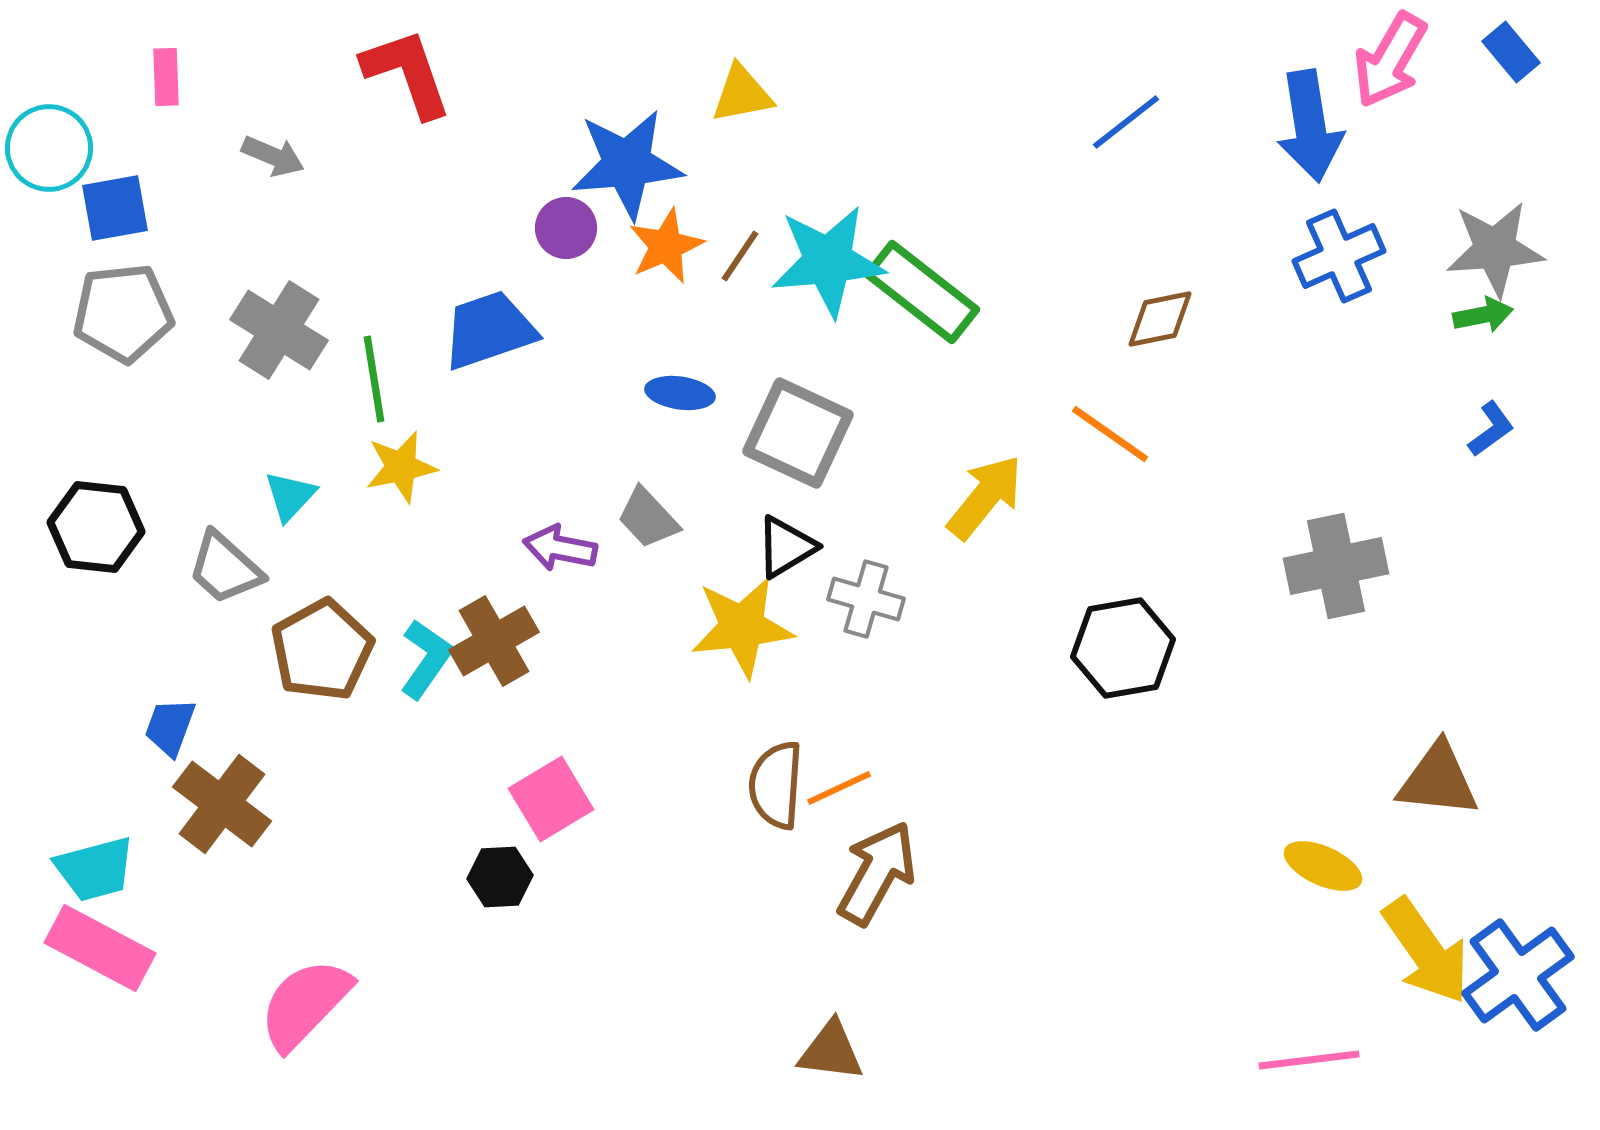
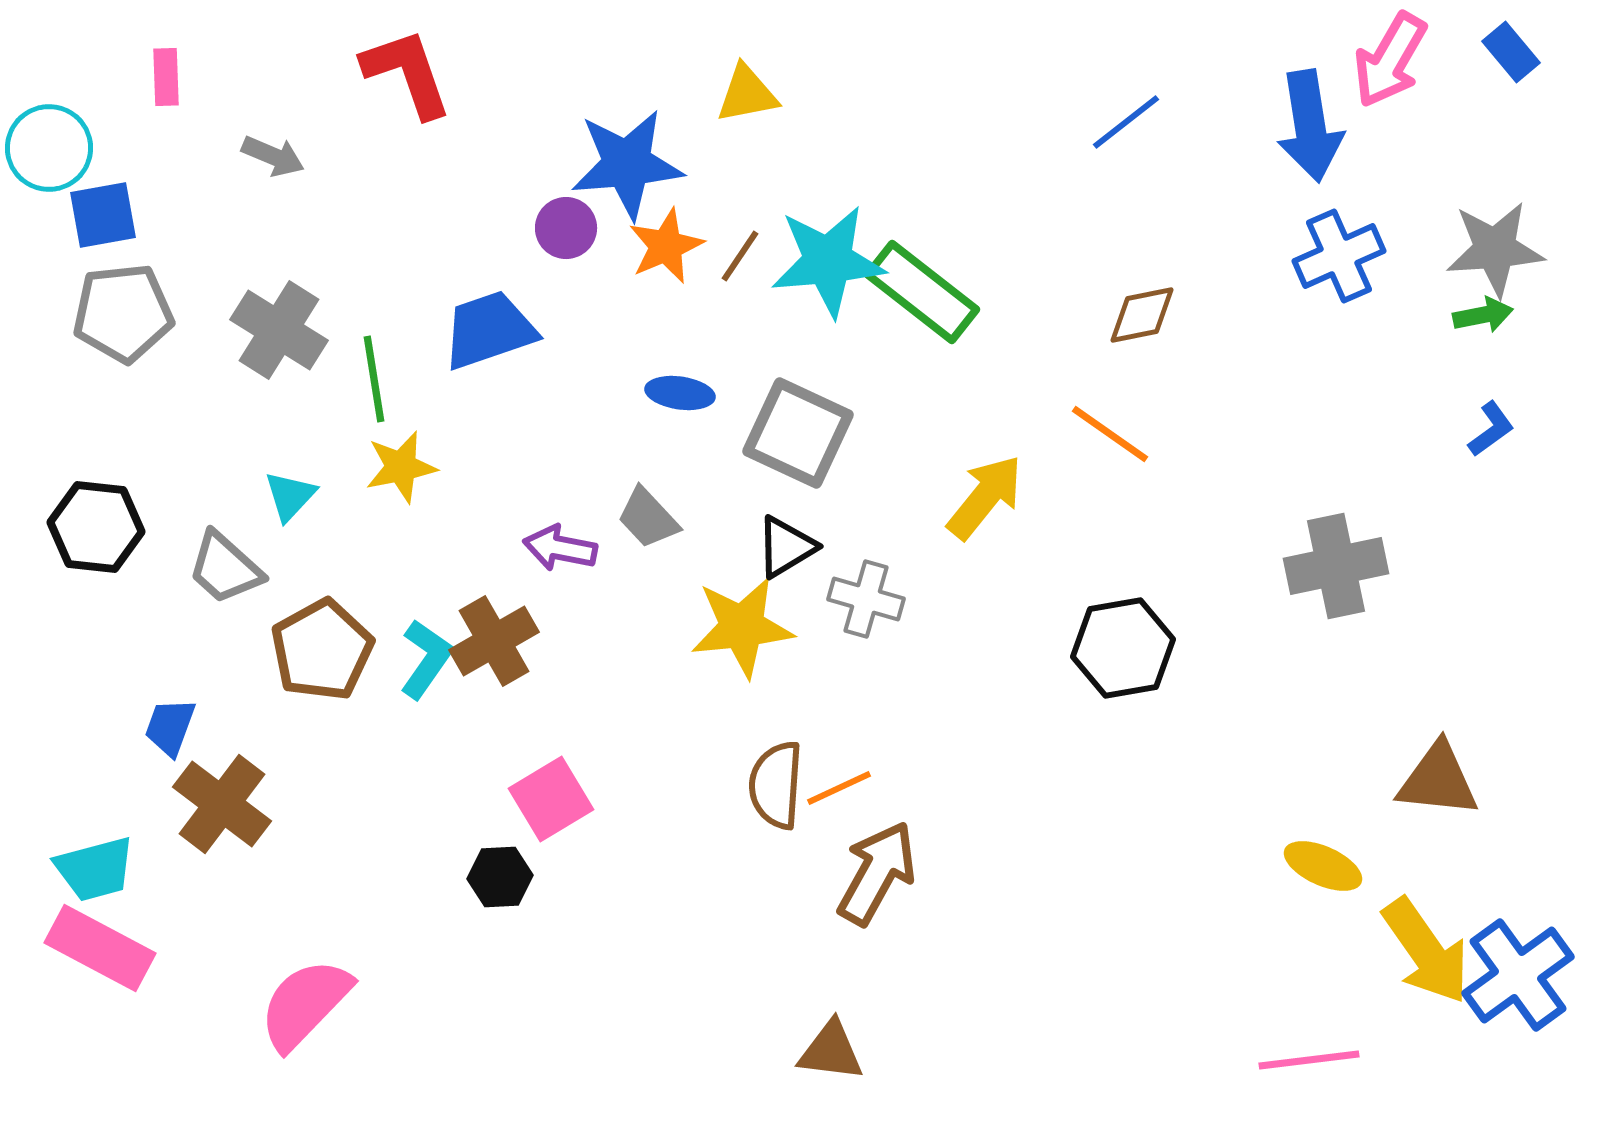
yellow triangle at (742, 94): moved 5 px right
blue square at (115, 208): moved 12 px left, 7 px down
brown diamond at (1160, 319): moved 18 px left, 4 px up
